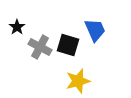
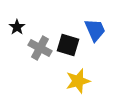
gray cross: moved 1 px down
